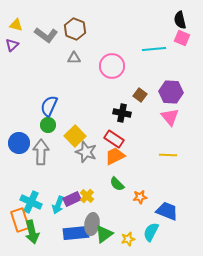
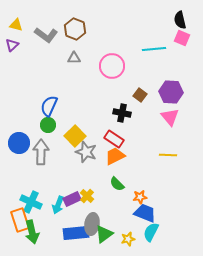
blue trapezoid: moved 22 px left, 2 px down
